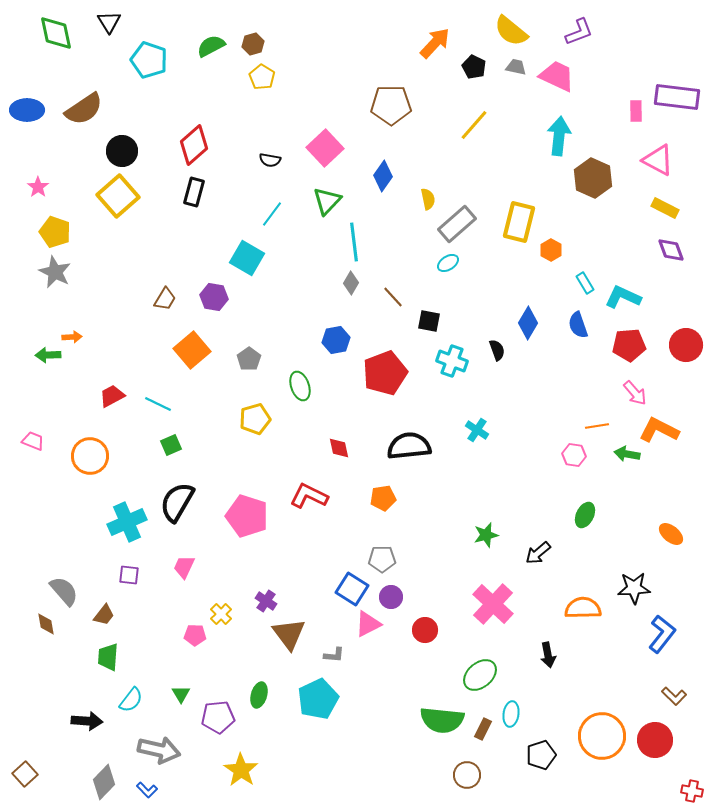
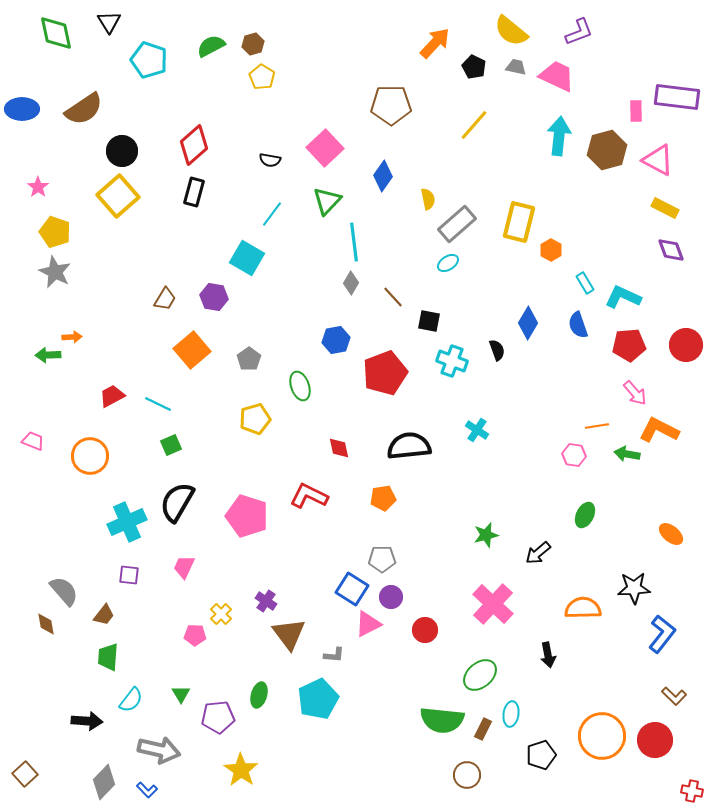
blue ellipse at (27, 110): moved 5 px left, 1 px up
brown hexagon at (593, 178): moved 14 px right, 28 px up; rotated 21 degrees clockwise
